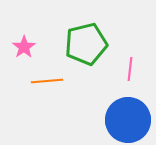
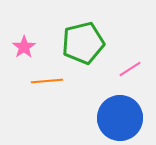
green pentagon: moved 3 px left, 1 px up
pink line: rotated 50 degrees clockwise
blue circle: moved 8 px left, 2 px up
